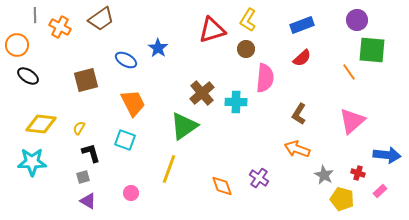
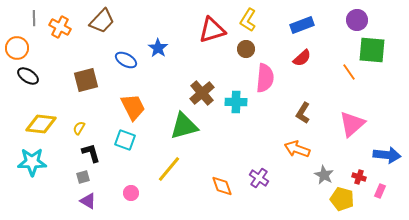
gray line: moved 1 px left, 3 px down
brown trapezoid: moved 1 px right, 2 px down; rotated 12 degrees counterclockwise
orange circle: moved 3 px down
orange trapezoid: moved 4 px down
brown L-shape: moved 4 px right, 1 px up
pink triangle: moved 3 px down
green triangle: rotated 20 degrees clockwise
yellow line: rotated 20 degrees clockwise
red cross: moved 1 px right, 4 px down
pink rectangle: rotated 24 degrees counterclockwise
